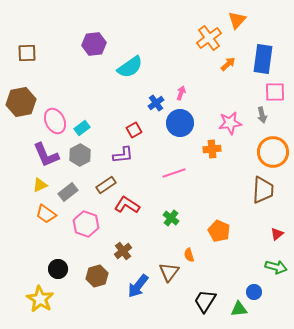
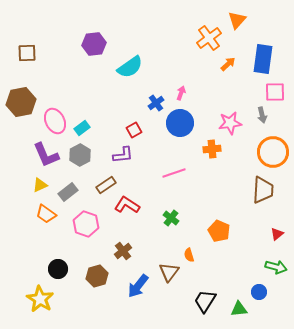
blue circle at (254, 292): moved 5 px right
